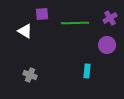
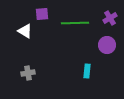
gray cross: moved 2 px left, 2 px up; rotated 32 degrees counterclockwise
